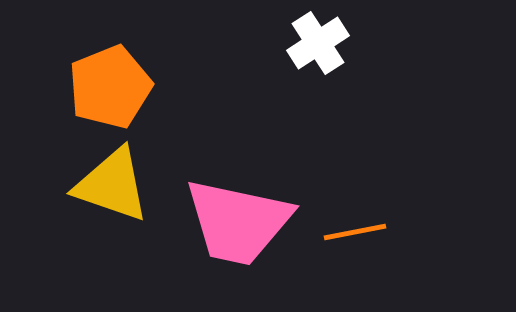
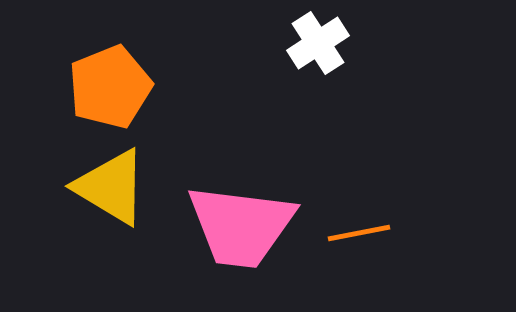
yellow triangle: moved 1 px left, 2 px down; rotated 12 degrees clockwise
pink trapezoid: moved 3 px right, 4 px down; rotated 5 degrees counterclockwise
orange line: moved 4 px right, 1 px down
